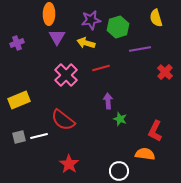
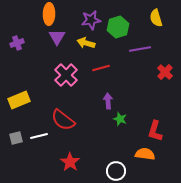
red L-shape: rotated 10 degrees counterclockwise
gray square: moved 3 px left, 1 px down
red star: moved 1 px right, 2 px up
white circle: moved 3 px left
